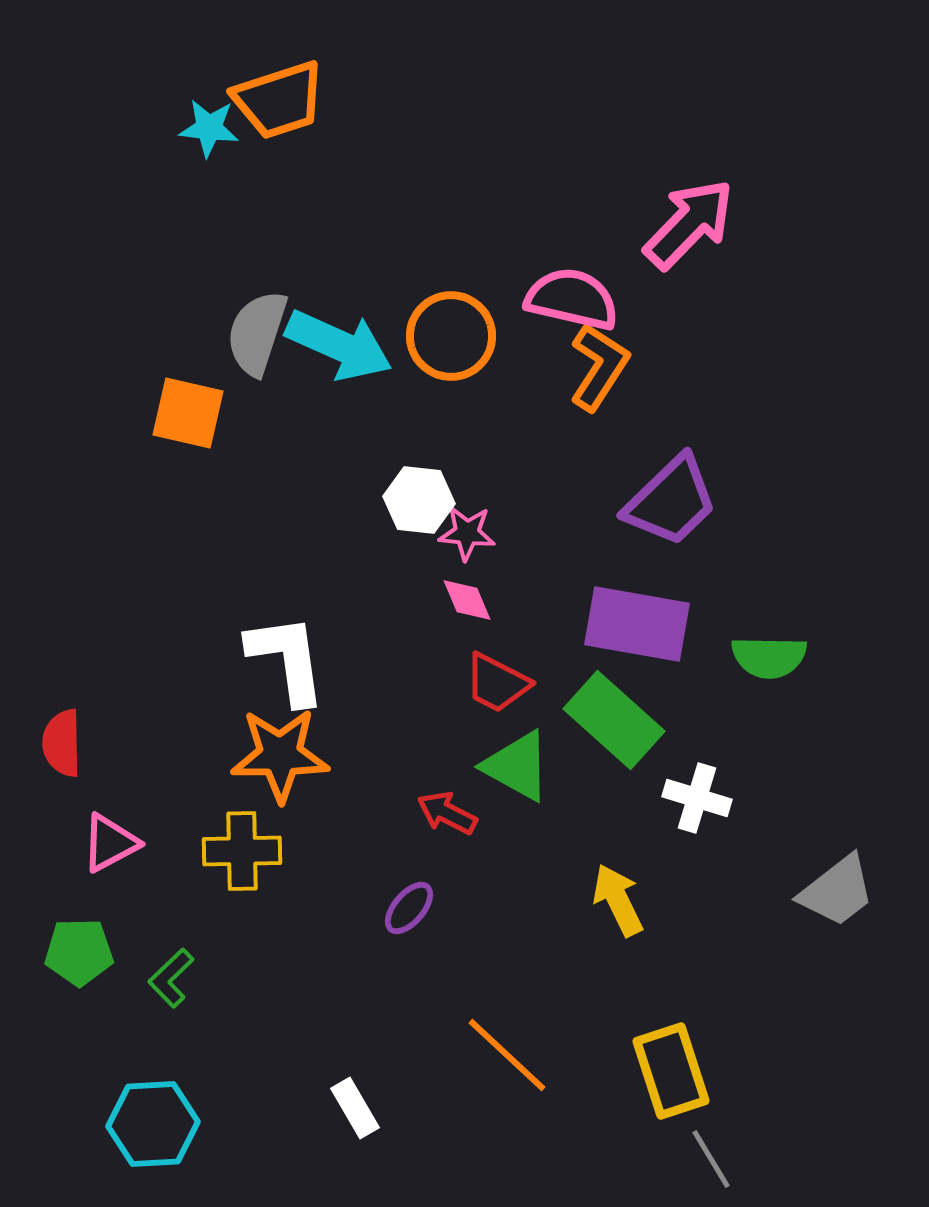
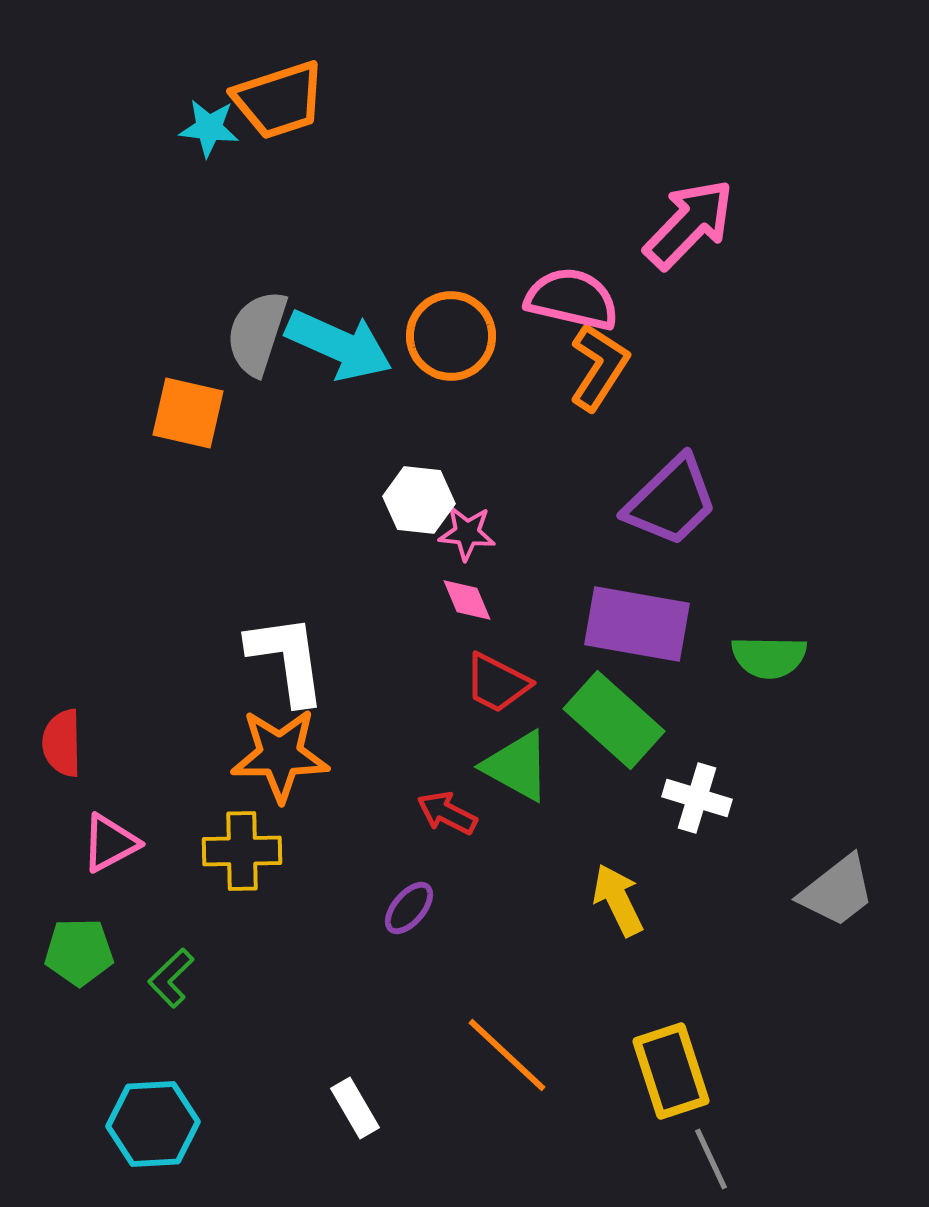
gray line: rotated 6 degrees clockwise
